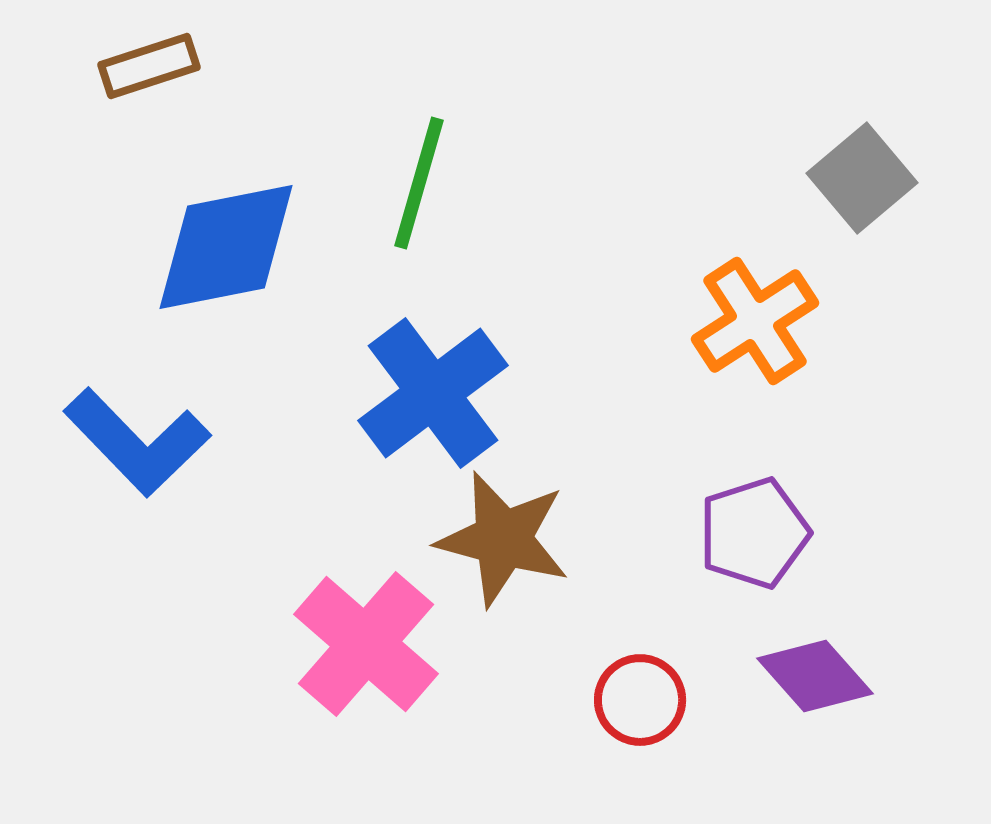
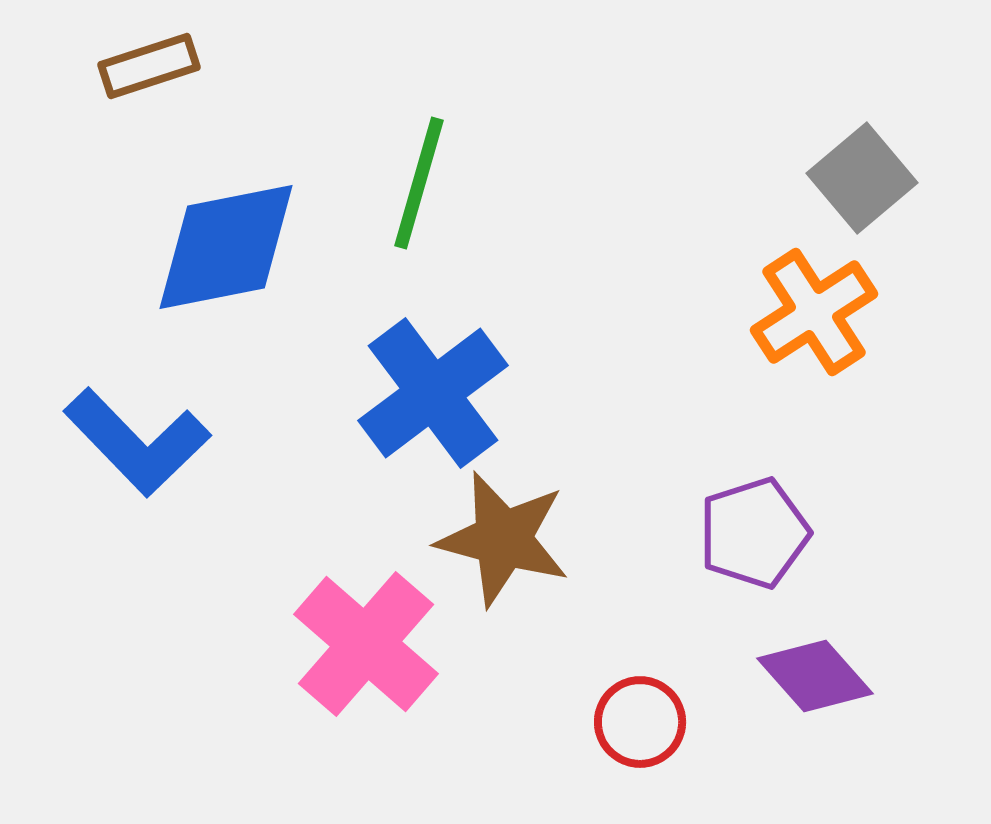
orange cross: moved 59 px right, 9 px up
red circle: moved 22 px down
